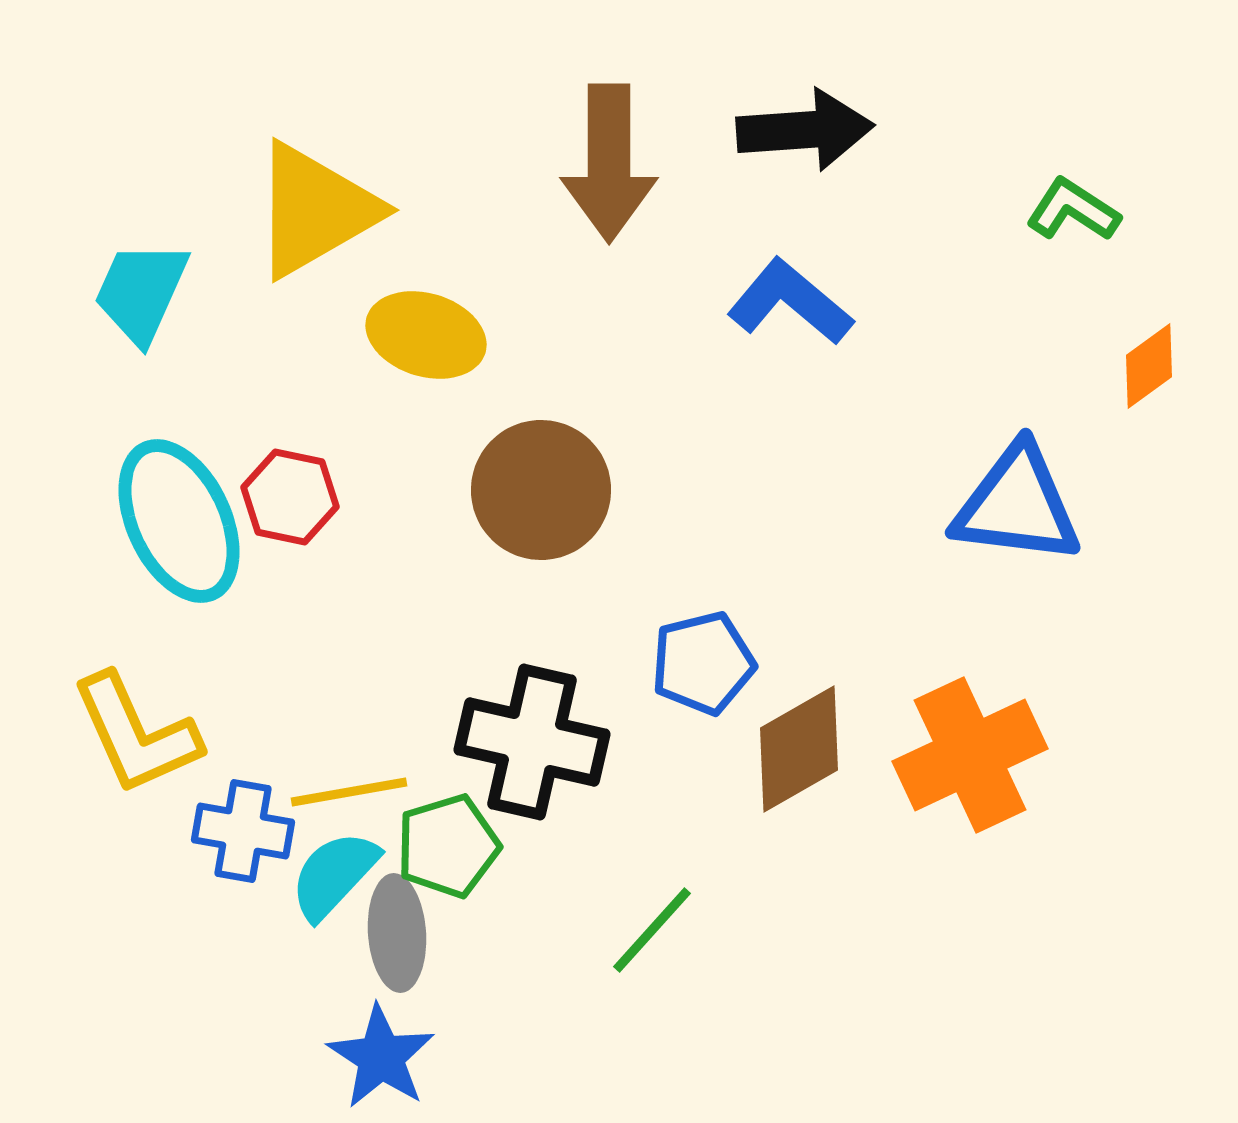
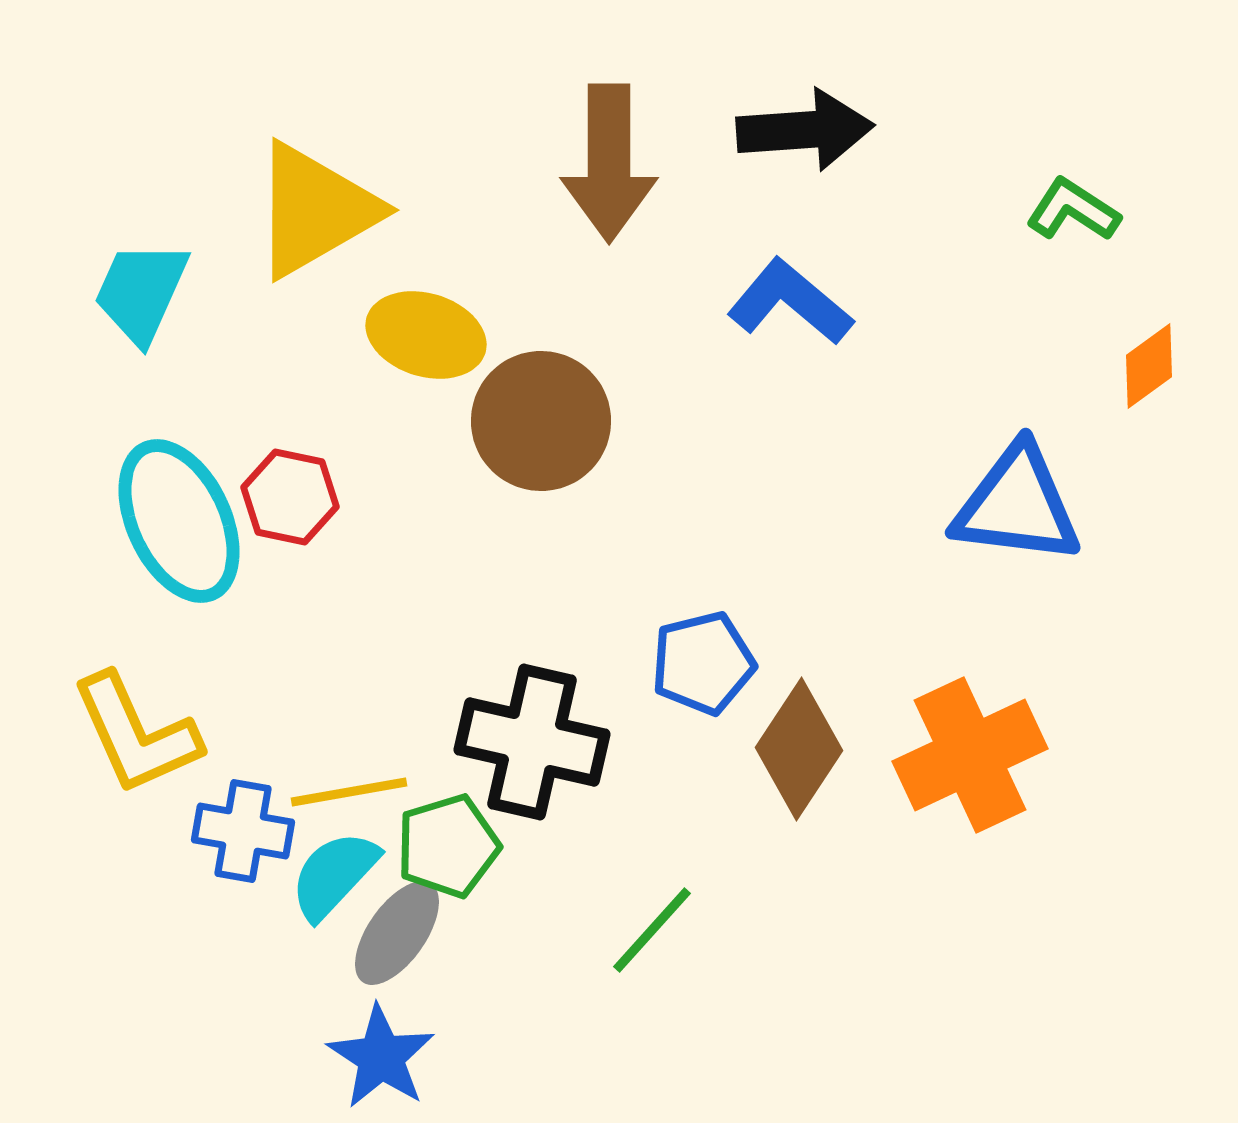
brown circle: moved 69 px up
brown diamond: rotated 27 degrees counterclockwise
gray ellipse: rotated 39 degrees clockwise
